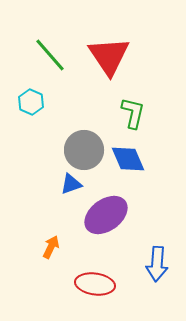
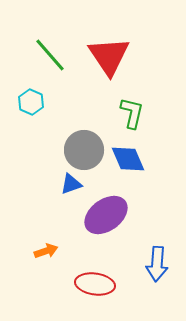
green L-shape: moved 1 px left
orange arrow: moved 5 px left, 4 px down; rotated 45 degrees clockwise
